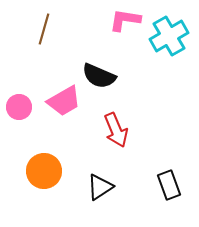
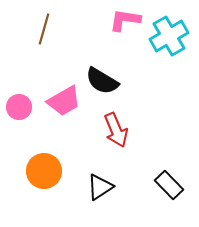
black semicircle: moved 3 px right, 5 px down; rotated 8 degrees clockwise
black rectangle: rotated 24 degrees counterclockwise
